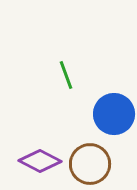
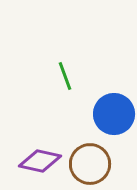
green line: moved 1 px left, 1 px down
purple diamond: rotated 15 degrees counterclockwise
